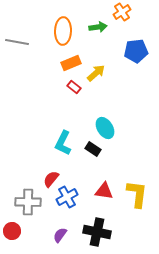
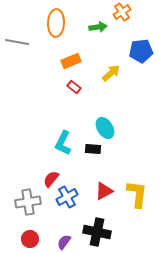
orange ellipse: moved 7 px left, 8 px up
blue pentagon: moved 5 px right
orange rectangle: moved 2 px up
yellow arrow: moved 15 px right
black rectangle: rotated 28 degrees counterclockwise
red triangle: rotated 36 degrees counterclockwise
gray cross: rotated 10 degrees counterclockwise
red circle: moved 18 px right, 8 px down
purple semicircle: moved 4 px right, 7 px down
